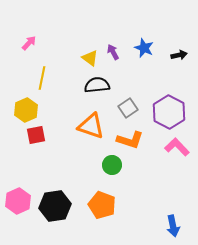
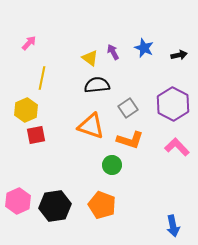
purple hexagon: moved 4 px right, 8 px up
